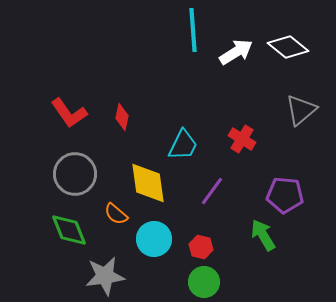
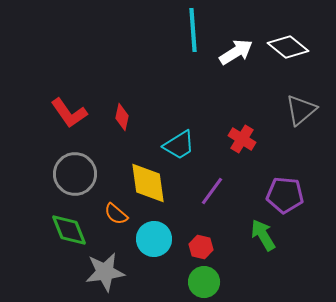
cyan trapezoid: moved 4 px left; rotated 32 degrees clockwise
gray star: moved 4 px up
